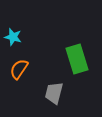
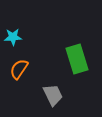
cyan star: rotated 18 degrees counterclockwise
gray trapezoid: moved 1 px left, 2 px down; rotated 140 degrees clockwise
